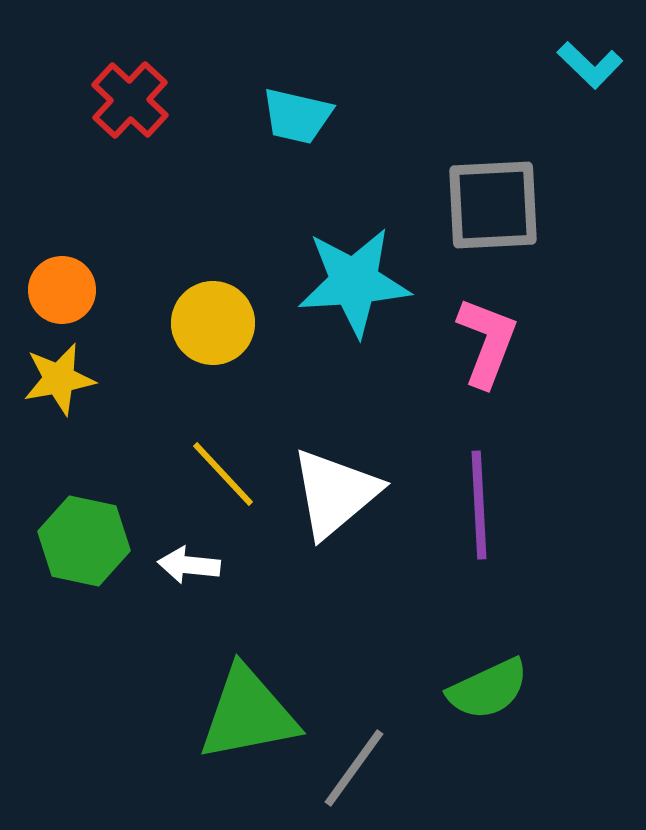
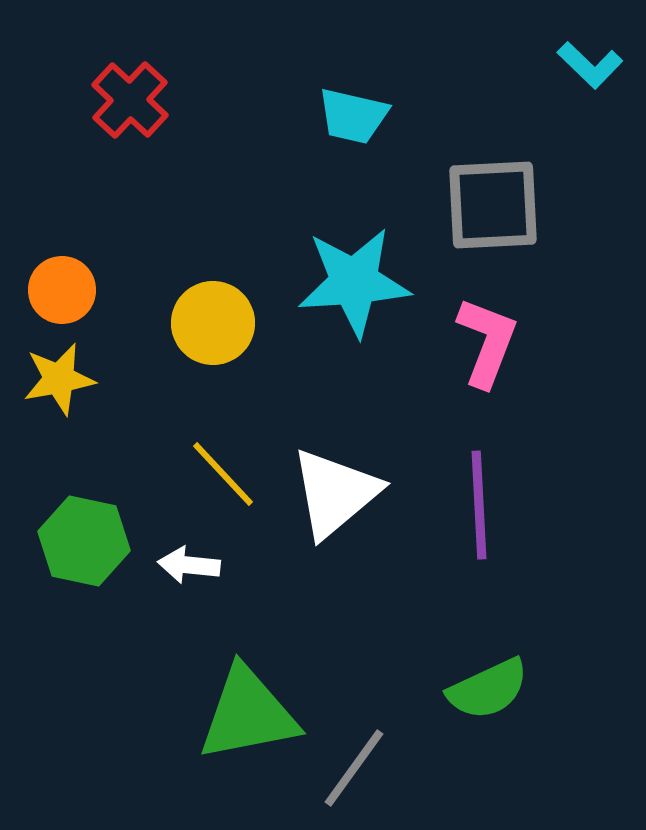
cyan trapezoid: moved 56 px right
